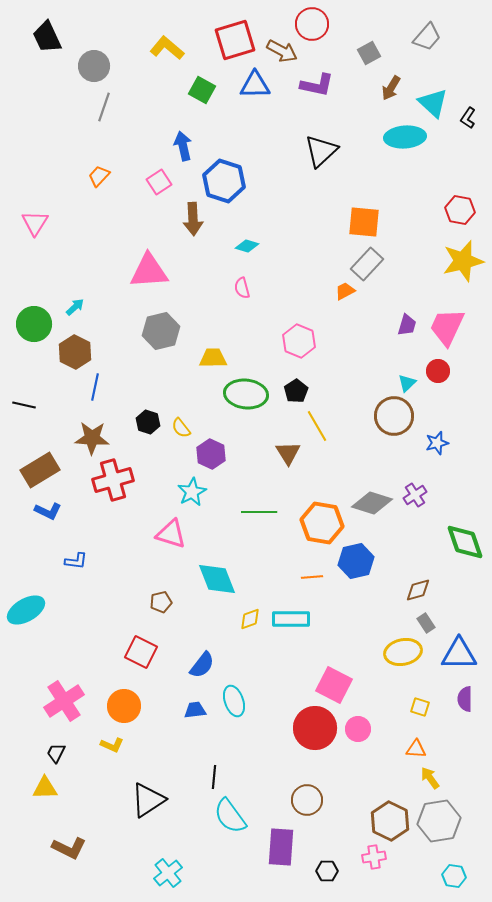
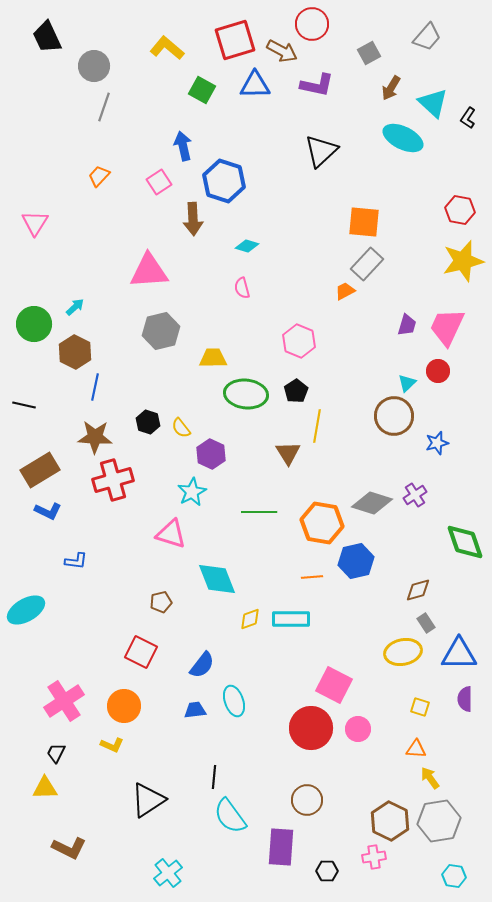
cyan ellipse at (405, 137): moved 2 px left, 1 px down; rotated 30 degrees clockwise
yellow line at (317, 426): rotated 40 degrees clockwise
brown star at (92, 438): moved 3 px right, 1 px up
red circle at (315, 728): moved 4 px left
